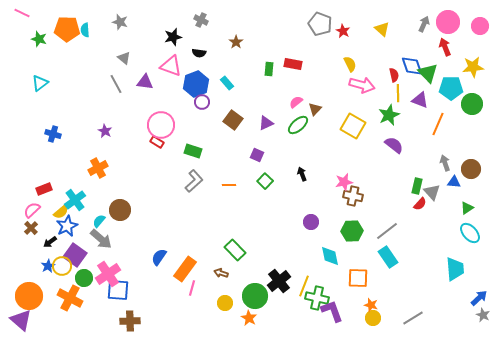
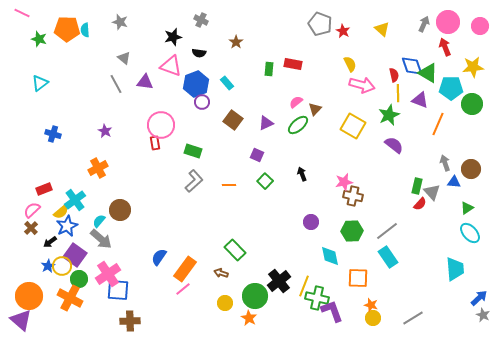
green triangle at (428, 73): rotated 15 degrees counterclockwise
red rectangle at (157, 142): moved 2 px left, 1 px down; rotated 48 degrees clockwise
green circle at (84, 278): moved 5 px left, 1 px down
pink line at (192, 288): moved 9 px left, 1 px down; rotated 35 degrees clockwise
